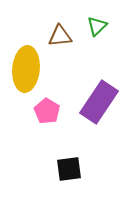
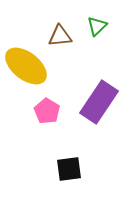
yellow ellipse: moved 3 px up; rotated 57 degrees counterclockwise
